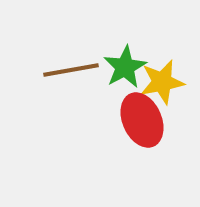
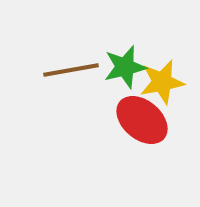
green star: rotated 15 degrees clockwise
red ellipse: rotated 26 degrees counterclockwise
